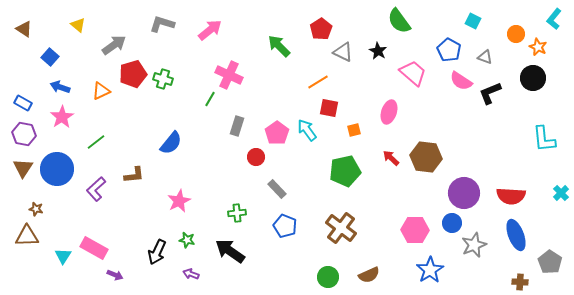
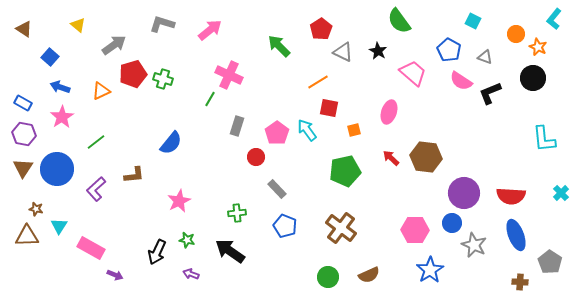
gray star at (474, 245): rotated 25 degrees counterclockwise
pink rectangle at (94, 248): moved 3 px left
cyan triangle at (63, 256): moved 4 px left, 30 px up
